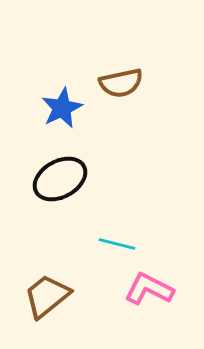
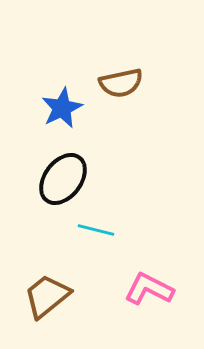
black ellipse: moved 3 px right; rotated 24 degrees counterclockwise
cyan line: moved 21 px left, 14 px up
